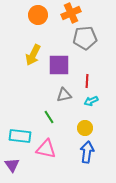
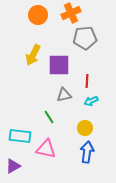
purple triangle: moved 1 px right, 1 px down; rotated 35 degrees clockwise
